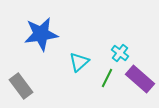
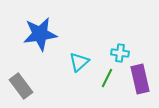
blue star: moved 1 px left
cyan cross: rotated 30 degrees counterclockwise
purple rectangle: rotated 36 degrees clockwise
